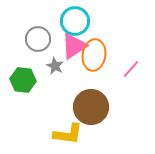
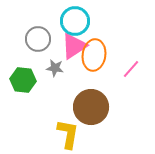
gray star: moved 2 px down; rotated 18 degrees counterclockwise
yellow L-shape: rotated 88 degrees counterclockwise
